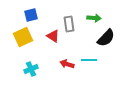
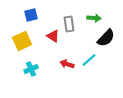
yellow square: moved 1 px left, 4 px down
cyan line: rotated 42 degrees counterclockwise
